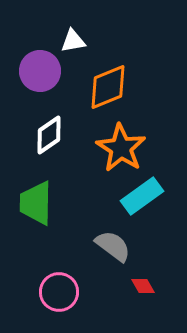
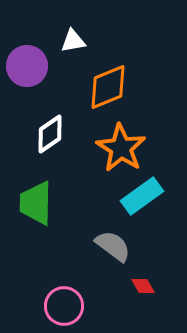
purple circle: moved 13 px left, 5 px up
white diamond: moved 1 px right, 1 px up
pink circle: moved 5 px right, 14 px down
